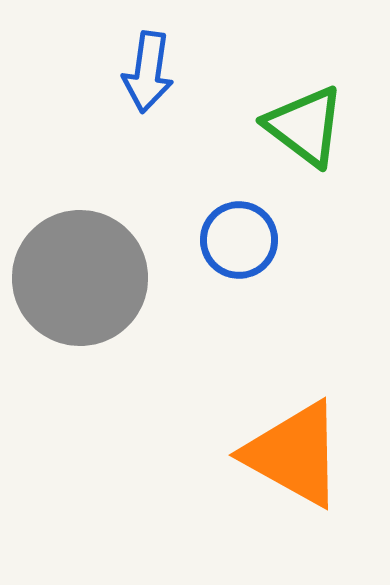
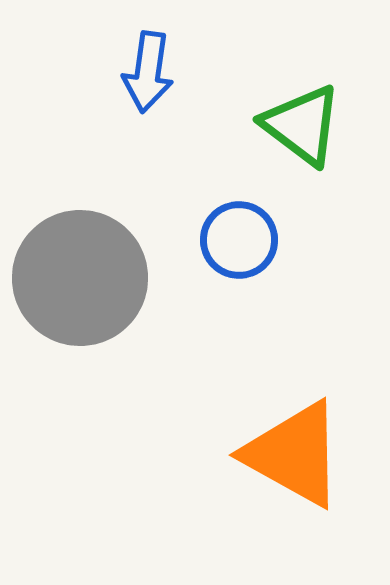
green triangle: moved 3 px left, 1 px up
